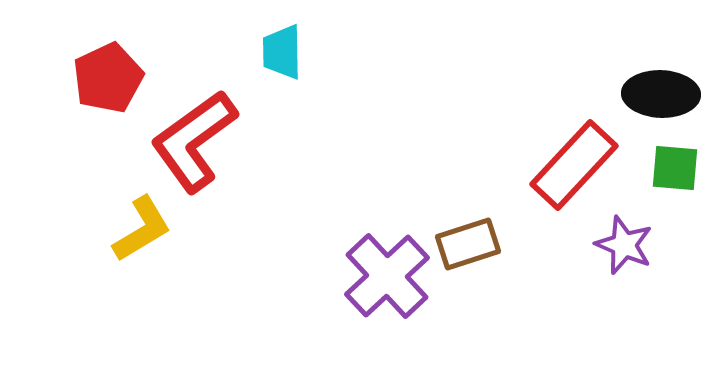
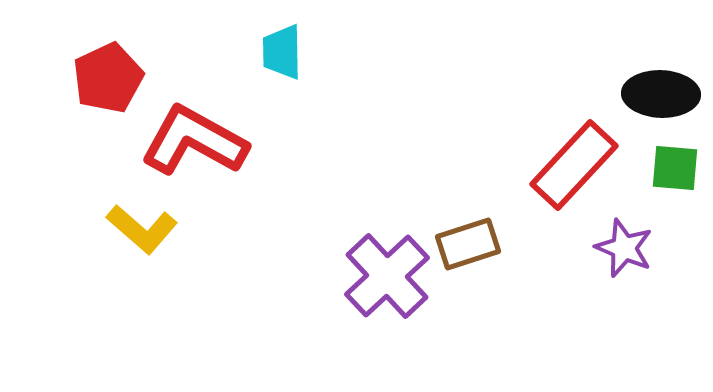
red L-shape: rotated 65 degrees clockwise
yellow L-shape: rotated 72 degrees clockwise
purple star: moved 3 px down
